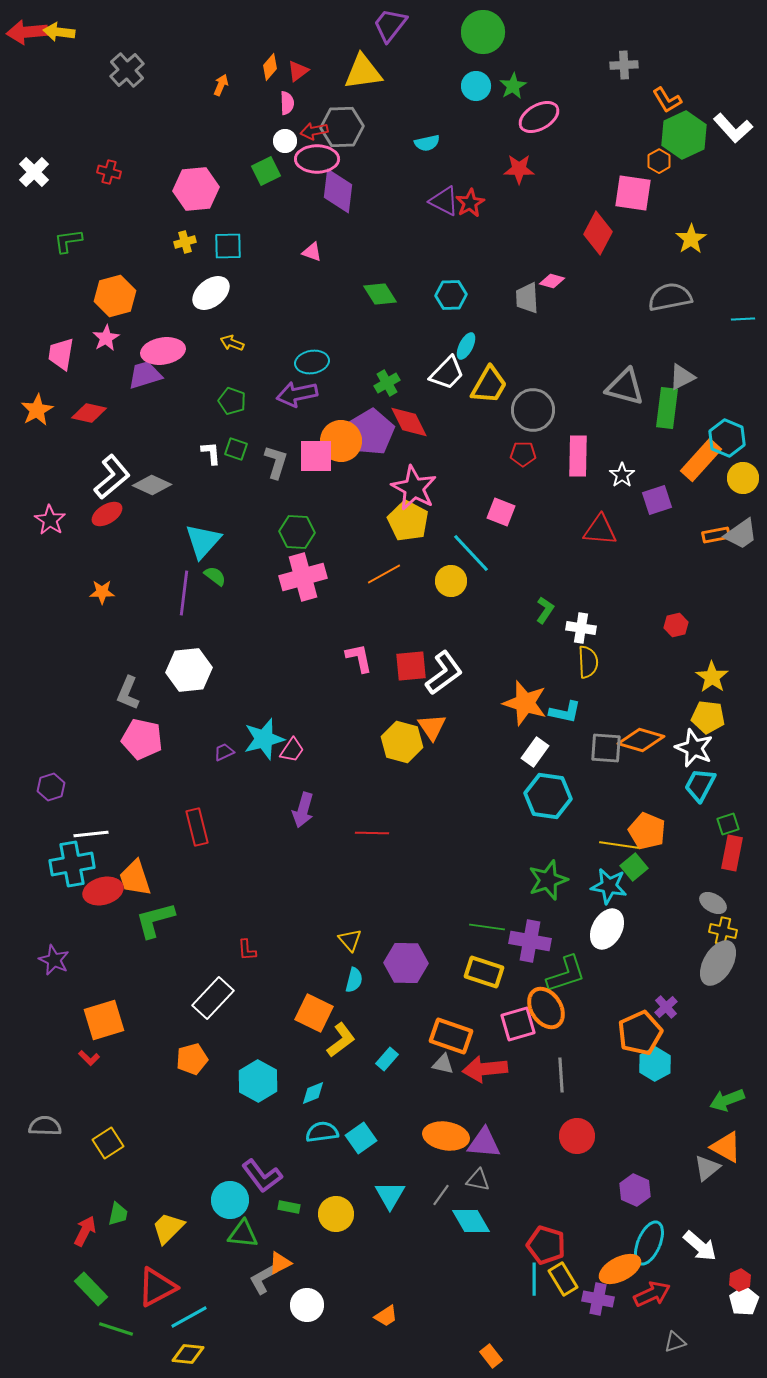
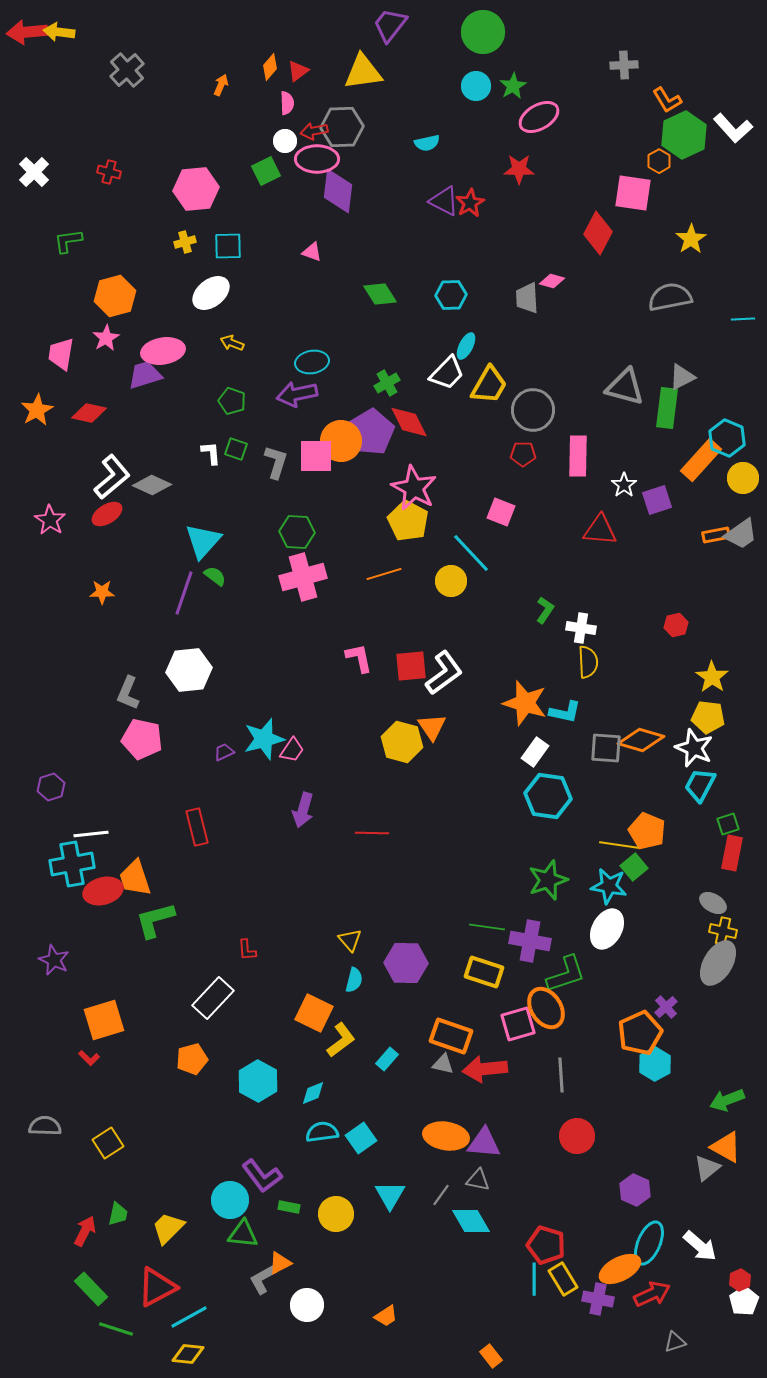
white star at (622, 475): moved 2 px right, 10 px down
orange line at (384, 574): rotated 12 degrees clockwise
purple line at (184, 593): rotated 12 degrees clockwise
